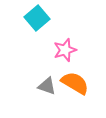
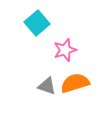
cyan square: moved 5 px down
orange semicircle: rotated 48 degrees counterclockwise
